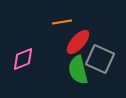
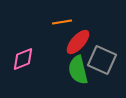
gray square: moved 2 px right, 1 px down
